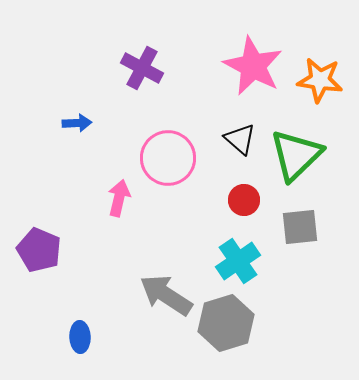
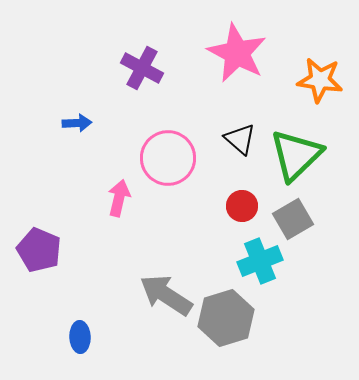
pink star: moved 16 px left, 13 px up
red circle: moved 2 px left, 6 px down
gray square: moved 7 px left, 8 px up; rotated 24 degrees counterclockwise
cyan cross: moved 22 px right; rotated 12 degrees clockwise
gray hexagon: moved 5 px up
